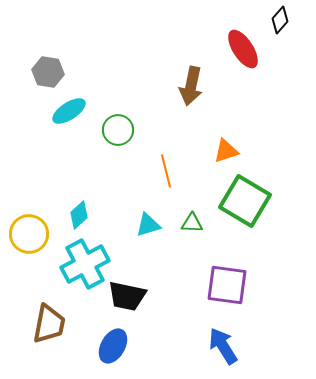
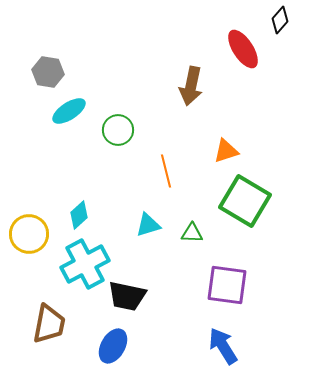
green triangle: moved 10 px down
